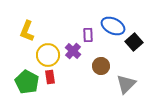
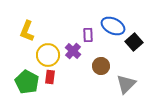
red rectangle: rotated 16 degrees clockwise
